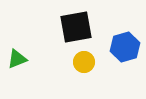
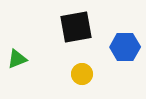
blue hexagon: rotated 16 degrees clockwise
yellow circle: moved 2 px left, 12 px down
